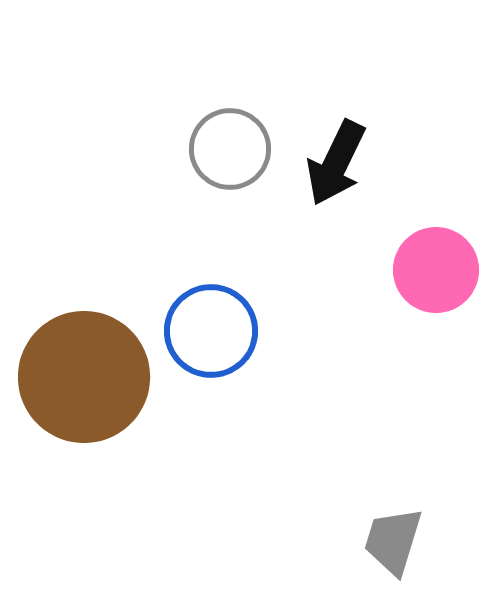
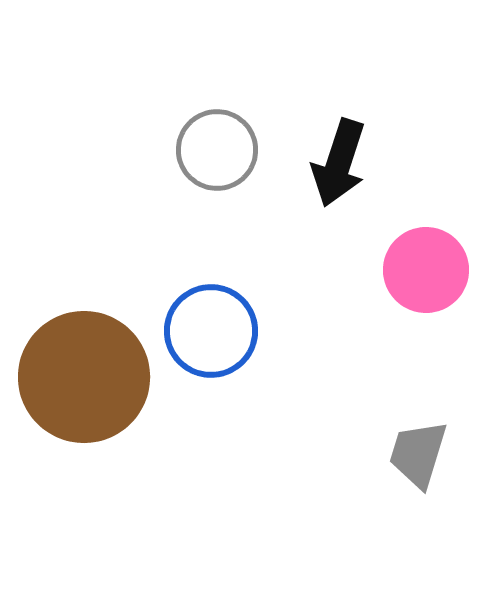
gray circle: moved 13 px left, 1 px down
black arrow: moved 3 px right; rotated 8 degrees counterclockwise
pink circle: moved 10 px left
gray trapezoid: moved 25 px right, 87 px up
